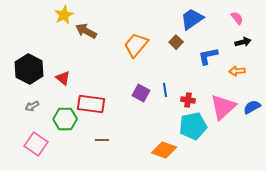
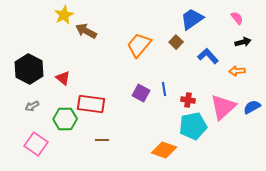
orange trapezoid: moved 3 px right
blue L-shape: rotated 60 degrees clockwise
blue line: moved 1 px left, 1 px up
